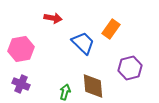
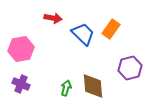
blue trapezoid: moved 9 px up
green arrow: moved 1 px right, 4 px up
